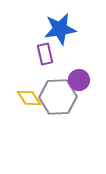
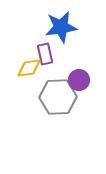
blue star: moved 1 px right, 2 px up
yellow diamond: moved 30 px up; rotated 65 degrees counterclockwise
